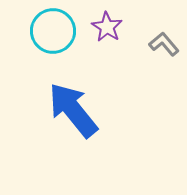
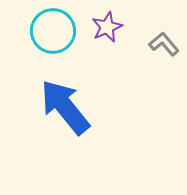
purple star: rotated 16 degrees clockwise
blue arrow: moved 8 px left, 3 px up
